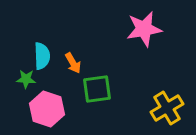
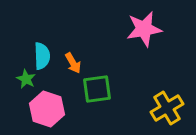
green star: rotated 24 degrees clockwise
